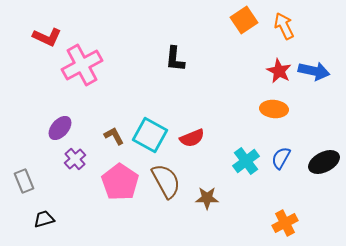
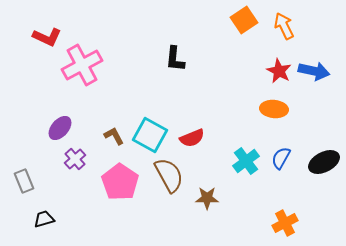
brown semicircle: moved 3 px right, 6 px up
